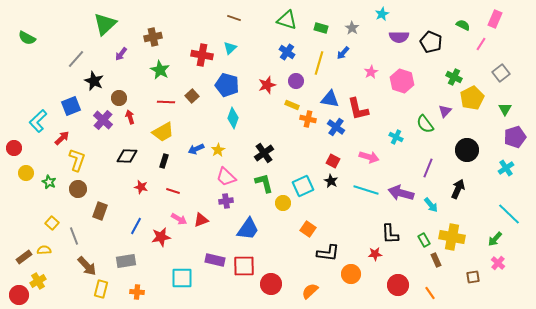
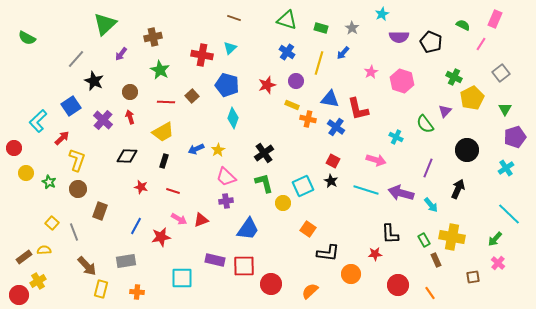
brown circle at (119, 98): moved 11 px right, 6 px up
blue square at (71, 106): rotated 12 degrees counterclockwise
pink arrow at (369, 157): moved 7 px right, 3 px down
gray line at (74, 236): moved 4 px up
